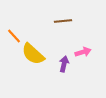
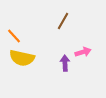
brown line: rotated 54 degrees counterclockwise
yellow semicircle: moved 11 px left, 4 px down; rotated 30 degrees counterclockwise
purple arrow: moved 1 px right, 1 px up; rotated 14 degrees counterclockwise
